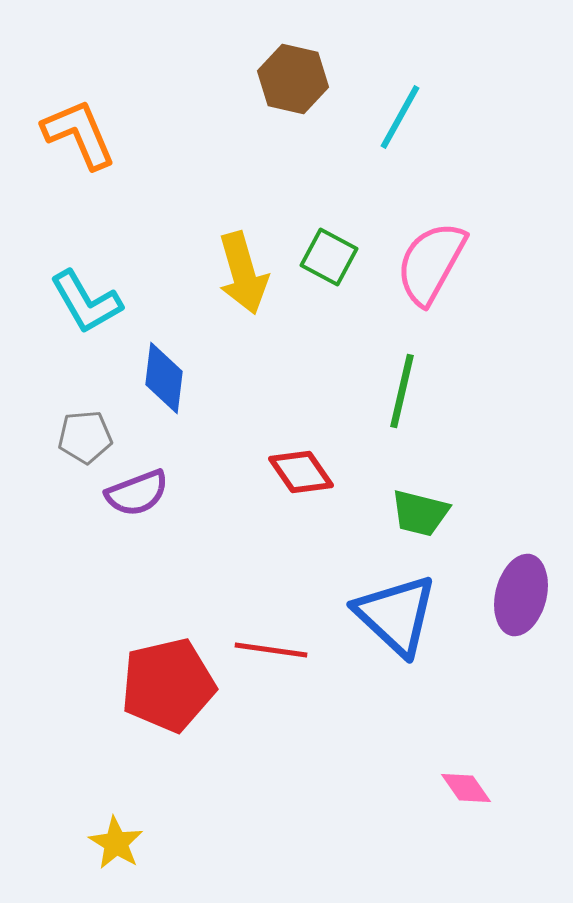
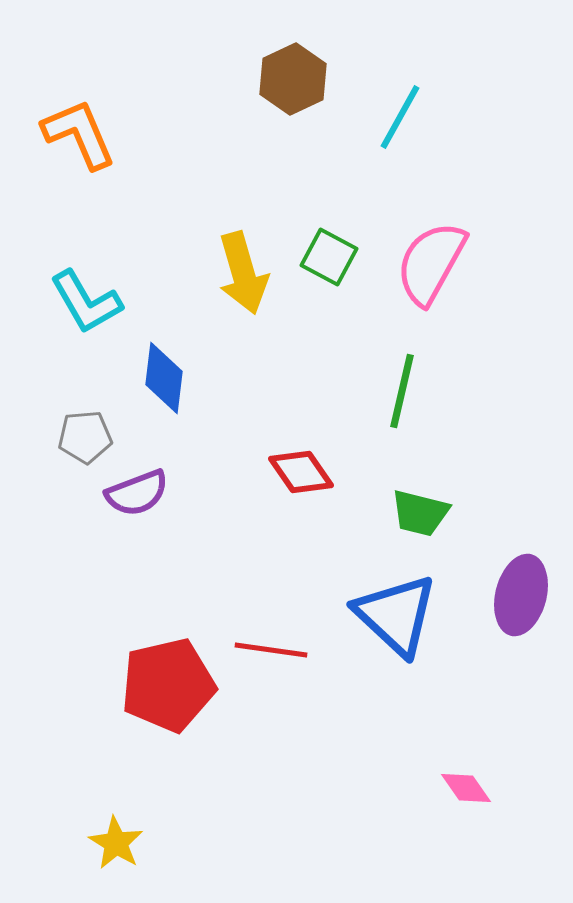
brown hexagon: rotated 22 degrees clockwise
